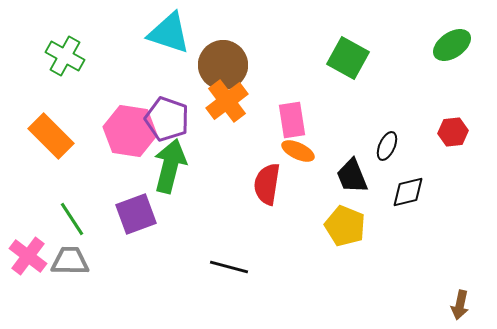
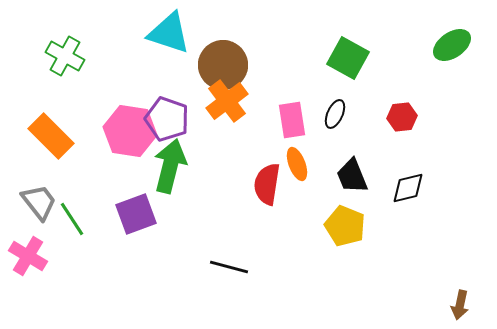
red hexagon: moved 51 px left, 15 px up
black ellipse: moved 52 px left, 32 px up
orange ellipse: moved 1 px left, 13 px down; rotated 44 degrees clockwise
black diamond: moved 4 px up
pink cross: rotated 6 degrees counterclockwise
gray trapezoid: moved 31 px left, 59 px up; rotated 51 degrees clockwise
